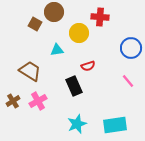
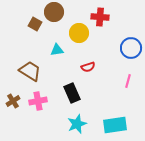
red semicircle: moved 1 px down
pink line: rotated 56 degrees clockwise
black rectangle: moved 2 px left, 7 px down
pink cross: rotated 18 degrees clockwise
